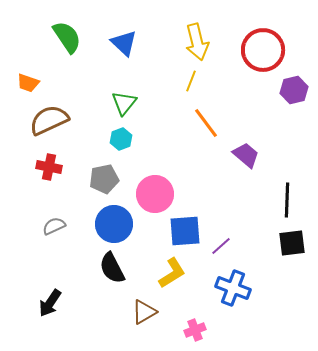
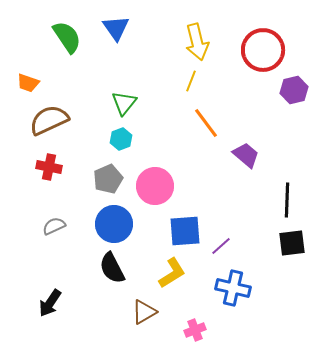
blue triangle: moved 8 px left, 15 px up; rotated 12 degrees clockwise
gray pentagon: moved 4 px right; rotated 12 degrees counterclockwise
pink circle: moved 8 px up
blue cross: rotated 8 degrees counterclockwise
